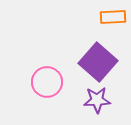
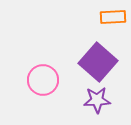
pink circle: moved 4 px left, 2 px up
